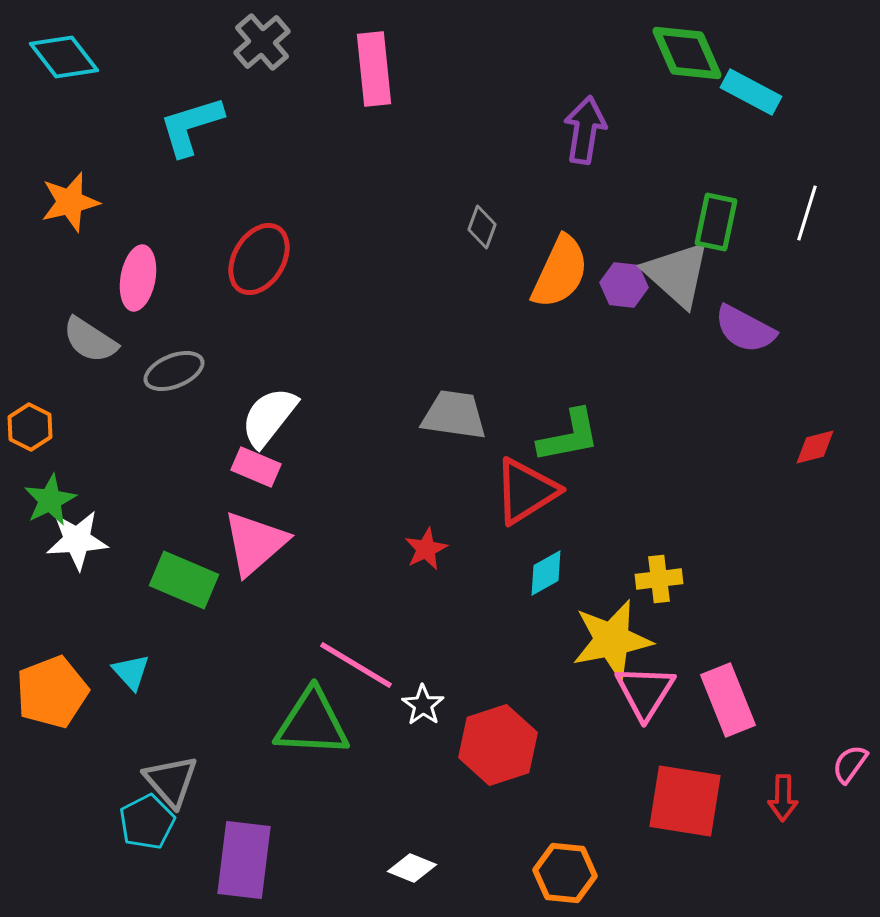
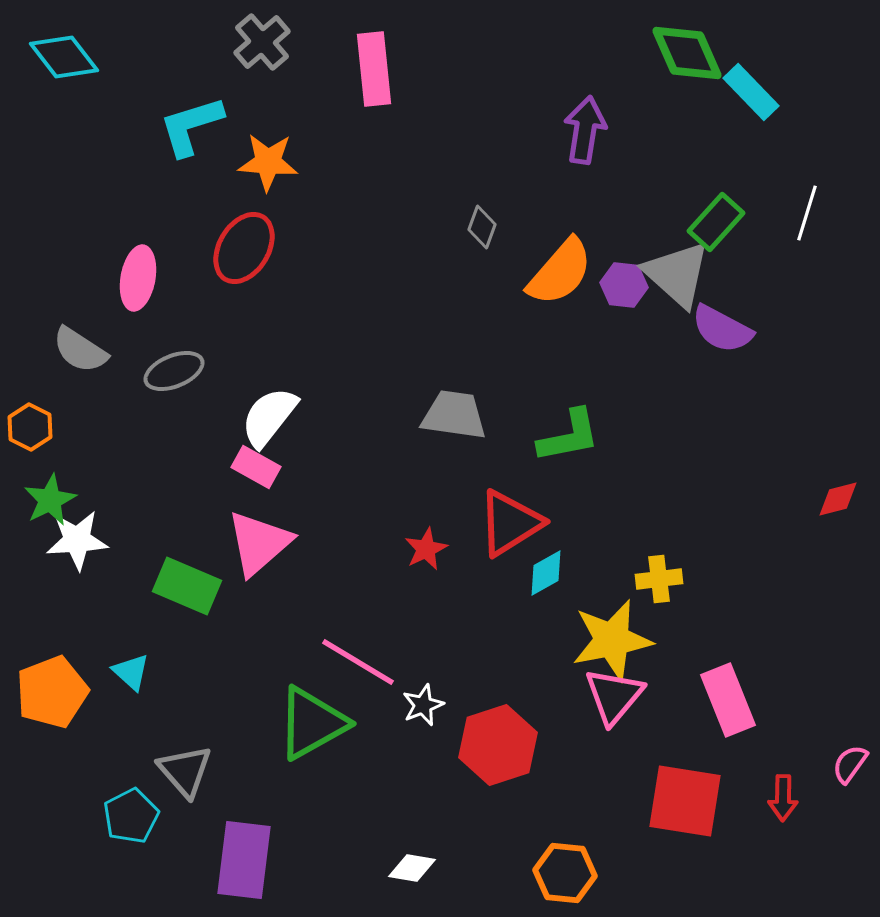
cyan rectangle at (751, 92): rotated 18 degrees clockwise
orange star at (70, 202): moved 198 px right, 40 px up; rotated 18 degrees clockwise
green rectangle at (716, 222): rotated 30 degrees clockwise
red ellipse at (259, 259): moved 15 px left, 11 px up
orange semicircle at (560, 272): rotated 16 degrees clockwise
purple semicircle at (745, 329): moved 23 px left
gray semicircle at (90, 340): moved 10 px left, 10 px down
red diamond at (815, 447): moved 23 px right, 52 px down
pink rectangle at (256, 467): rotated 6 degrees clockwise
red triangle at (526, 491): moved 16 px left, 32 px down
pink triangle at (255, 543): moved 4 px right
green rectangle at (184, 580): moved 3 px right, 6 px down
pink line at (356, 665): moved 2 px right, 3 px up
cyan triangle at (131, 672): rotated 6 degrees counterclockwise
pink triangle at (645, 692): moved 31 px left, 4 px down; rotated 8 degrees clockwise
white star at (423, 705): rotated 15 degrees clockwise
green triangle at (312, 723): rotated 32 degrees counterclockwise
gray triangle at (171, 781): moved 14 px right, 10 px up
cyan pentagon at (147, 822): moved 16 px left, 6 px up
white diamond at (412, 868): rotated 12 degrees counterclockwise
